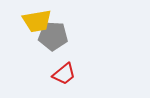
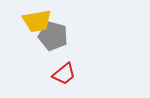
gray pentagon: rotated 12 degrees clockwise
